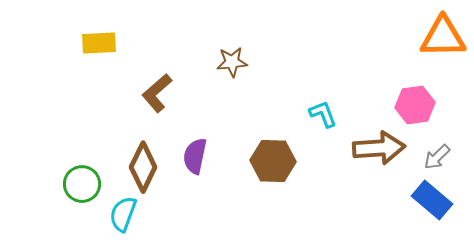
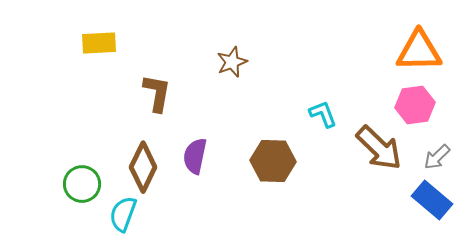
orange triangle: moved 24 px left, 14 px down
brown star: rotated 16 degrees counterclockwise
brown L-shape: rotated 141 degrees clockwise
brown arrow: rotated 48 degrees clockwise
